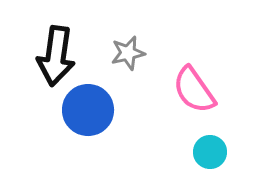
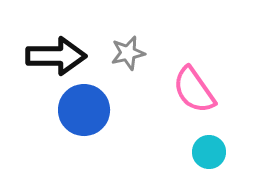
black arrow: rotated 98 degrees counterclockwise
blue circle: moved 4 px left
cyan circle: moved 1 px left
